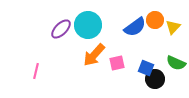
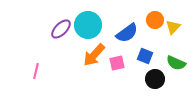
blue semicircle: moved 8 px left, 6 px down
blue square: moved 1 px left, 12 px up
